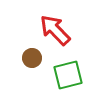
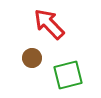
red arrow: moved 6 px left, 6 px up
